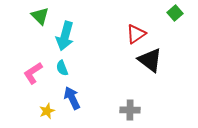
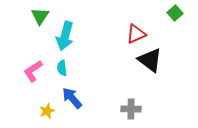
green triangle: rotated 18 degrees clockwise
red triangle: rotated 10 degrees clockwise
cyan semicircle: rotated 14 degrees clockwise
pink L-shape: moved 2 px up
blue arrow: rotated 15 degrees counterclockwise
gray cross: moved 1 px right, 1 px up
